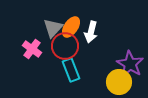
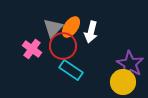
red circle: moved 2 px left
cyan rectangle: rotated 35 degrees counterclockwise
yellow circle: moved 4 px right
